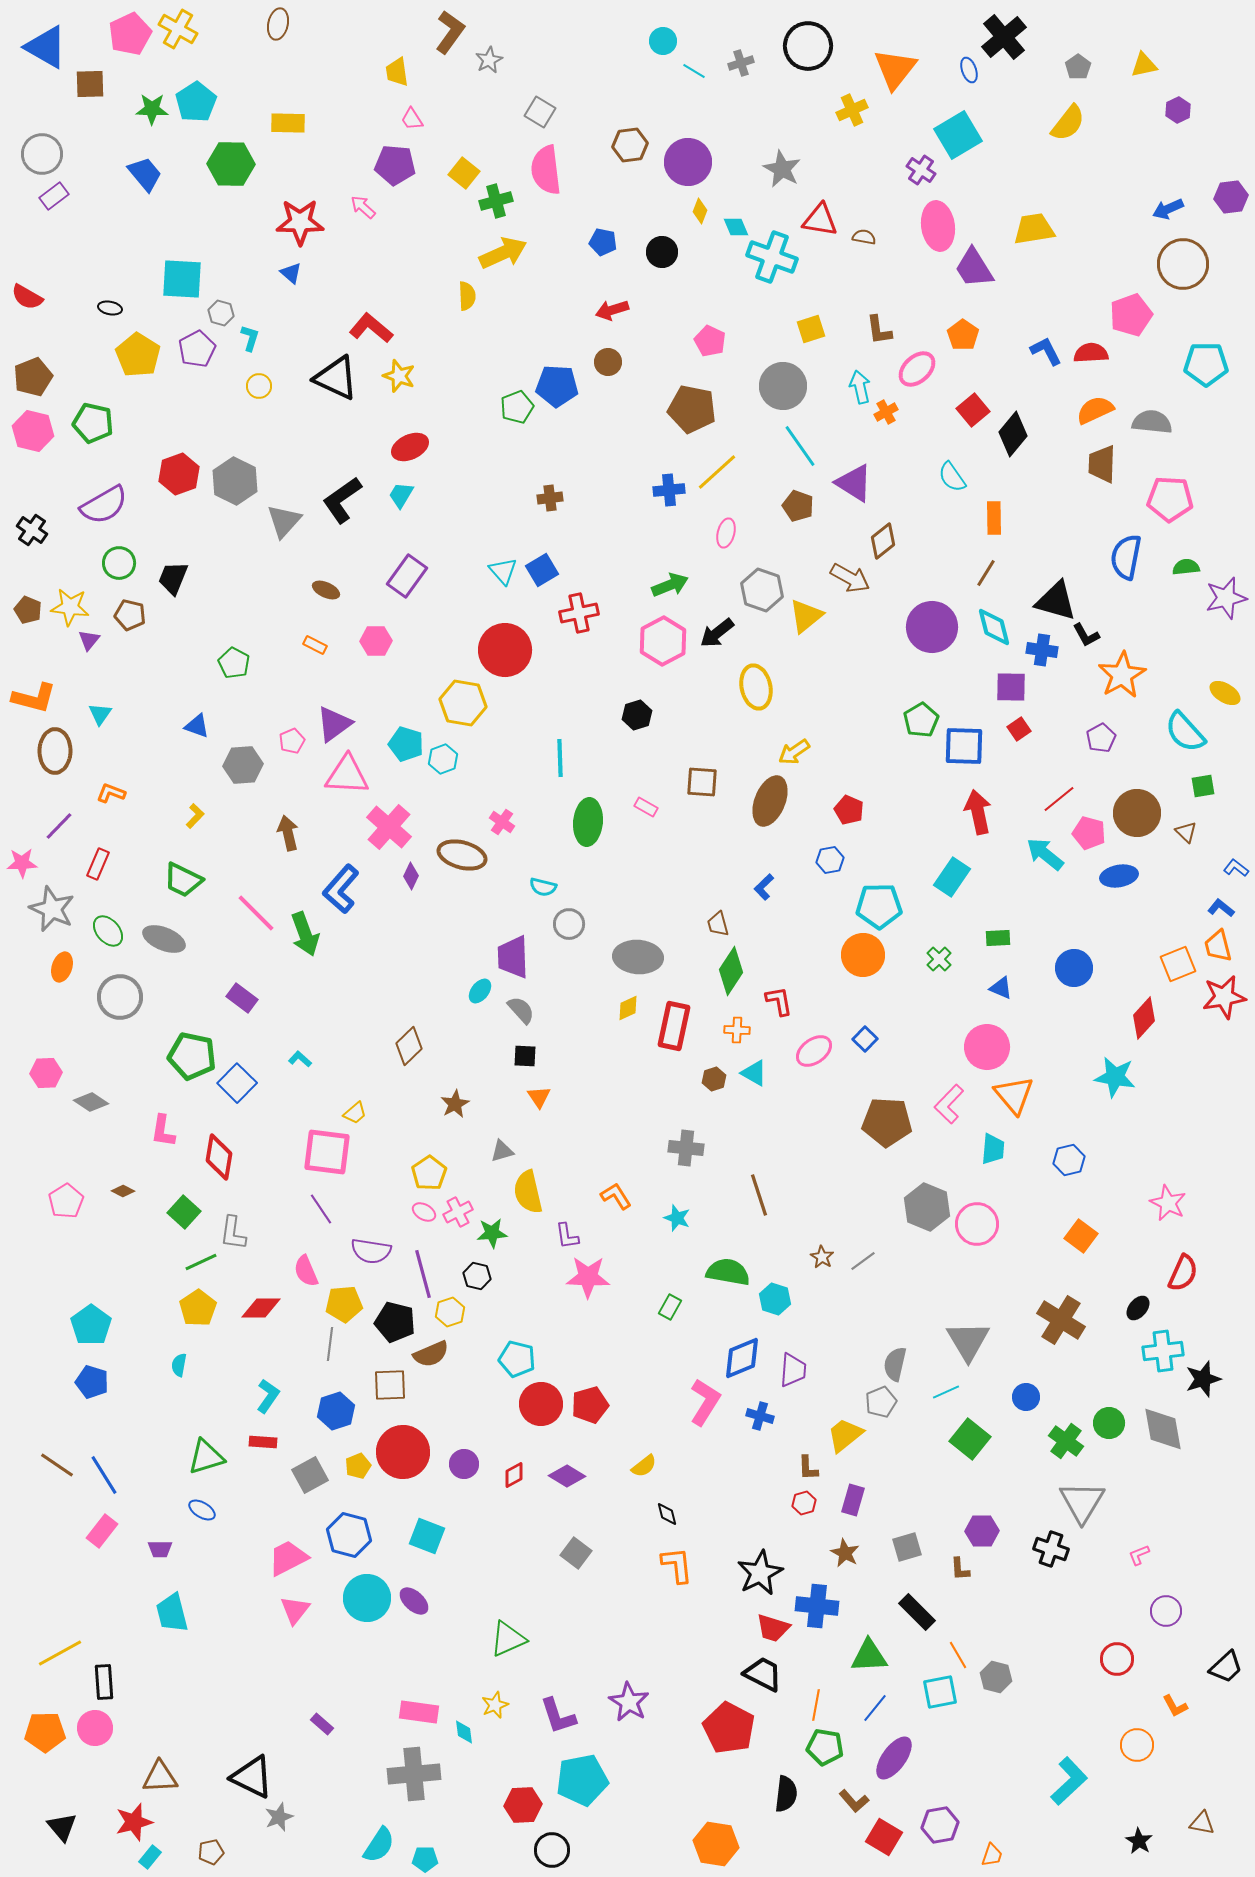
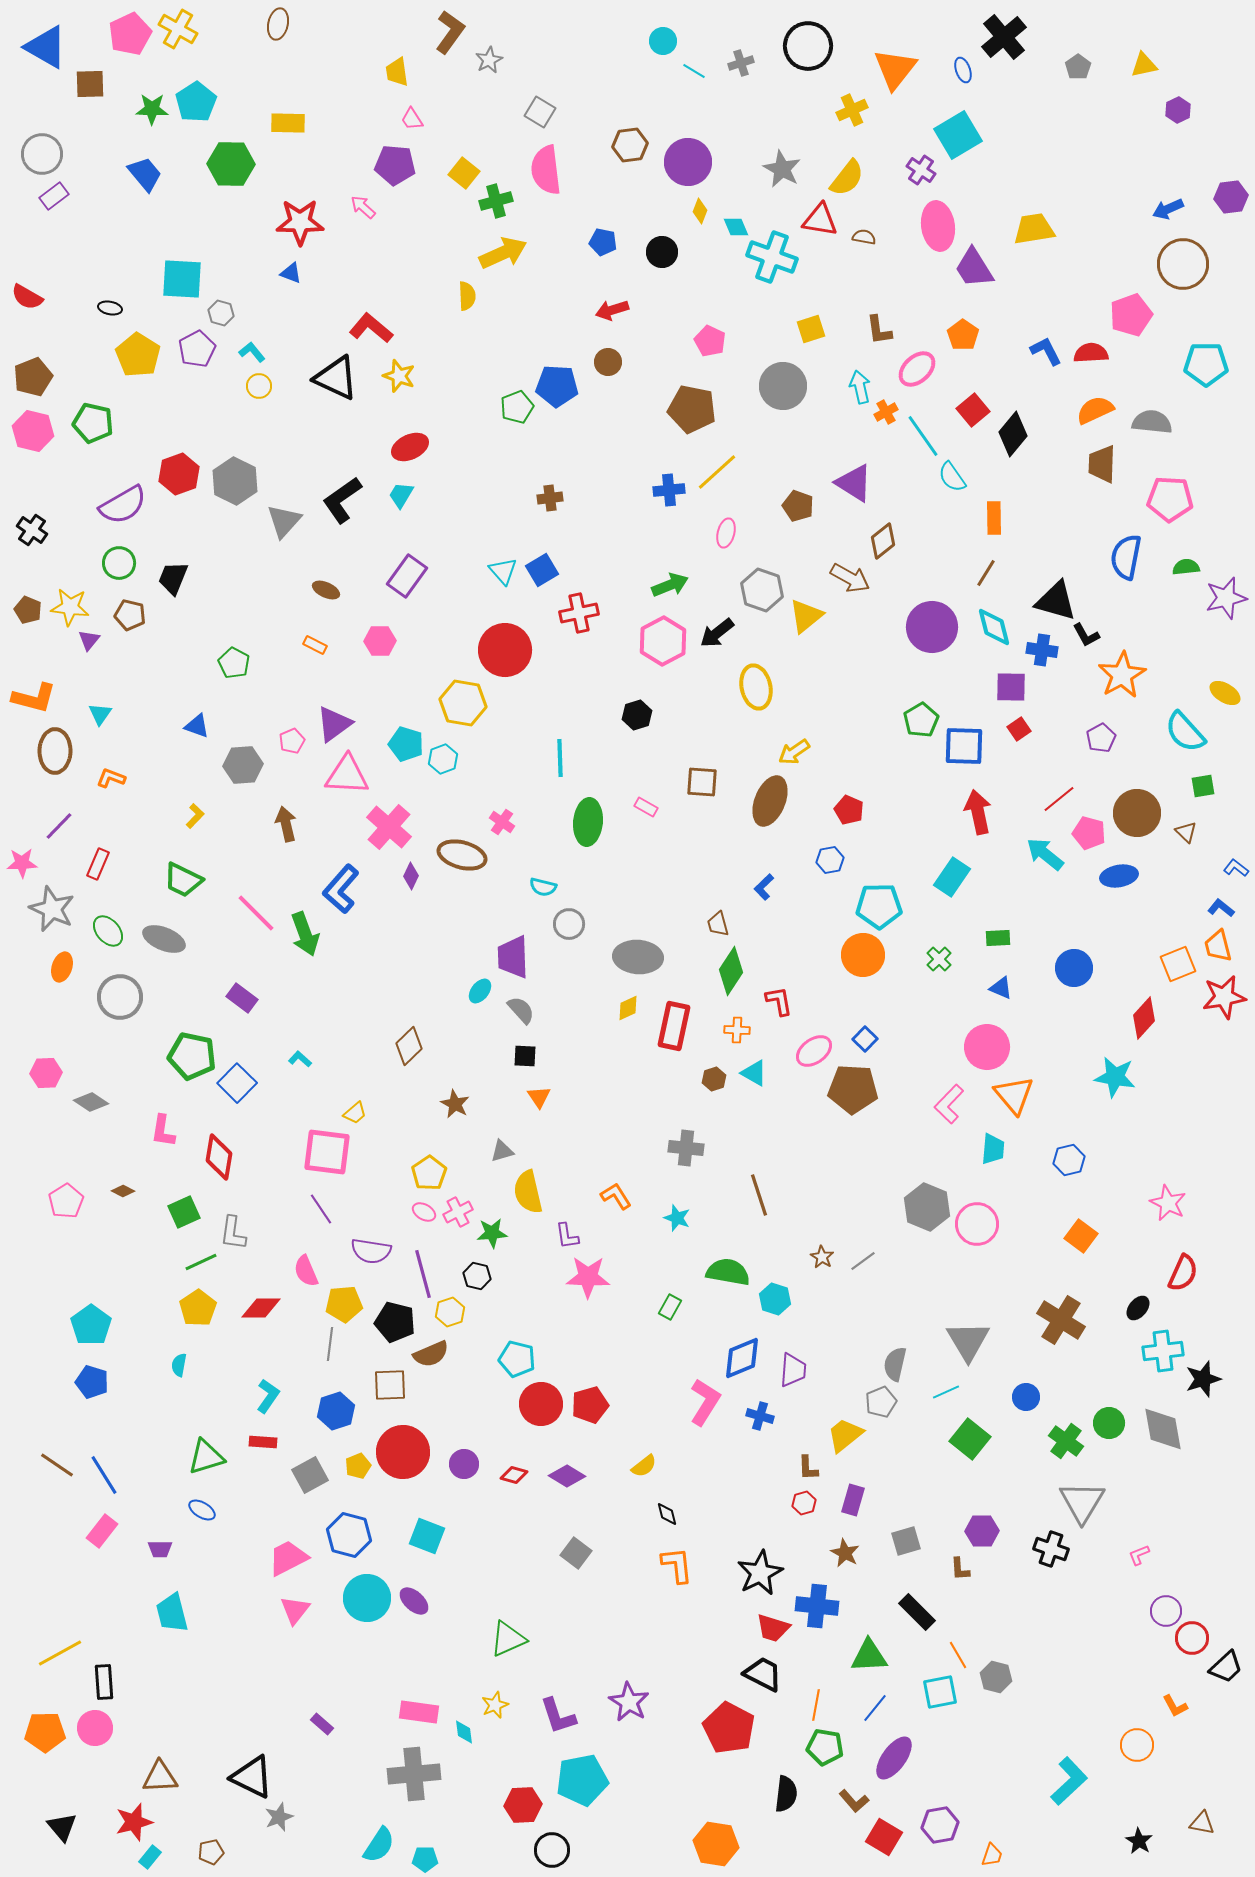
blue ellipse at (969, 70): moved 6 px left
yellow semicircle at (1068, 123): moved 221 px left, 55 px down
blue triangle at (291, 273): rotated 20 degrees counterclockwise
cyan L-shape at (250, 338): moved 2 px right, 14 px down; rotated 56 degrees counterclockwise
cyan line at (800, 446): moved 123 px right, 10 px up
purple semicircle at (104, 505): moved 19 px right
pink hexagon at (376, 641): moved 4 px right
orange L-shape at (111, 793): moved 15 px up
brown arrow at (288, 833): moved 2 px left, 9 px up
brown star at (455, 1104): rotated 16 degrees counterclockwise
brown pentagon at (887, 1122): moved 34 px left, 33 px up
green square at (184, 1212): rotated 24 degrees clockwise
red diamond at (514, 1475): rotated 44 degrees clockwise
gray square at (907, 1547): moved 1 px left, 6 px up
red circle at (1117, 1659): moved 75 px right, 21 px up
